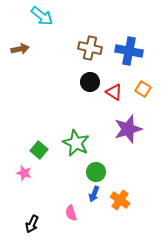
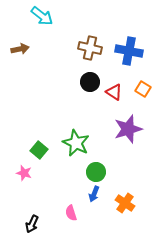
orange cross: moved 5 px right, 3 px down
